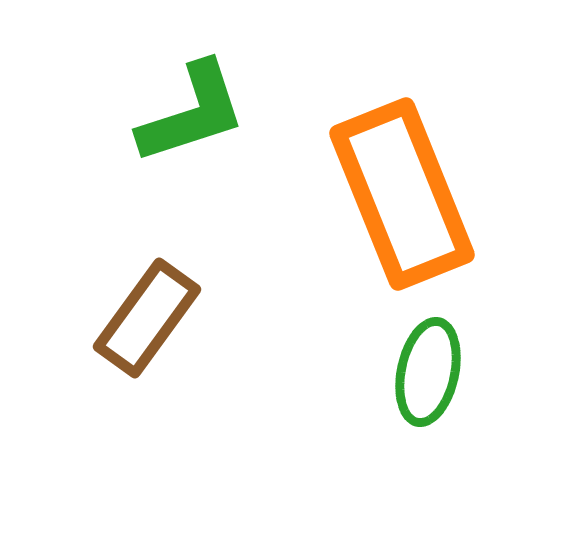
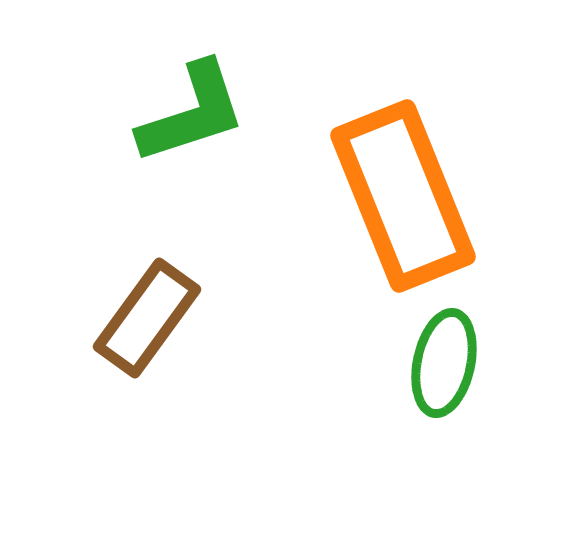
orange rectangle: moved 1 px right, 2 px down
green ellipse: moved 16 px right, 9 px up
